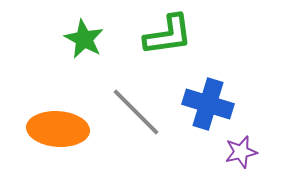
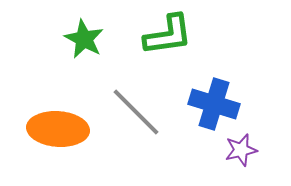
blue cross: moved 6 px right
purple star: moved 2 px up
